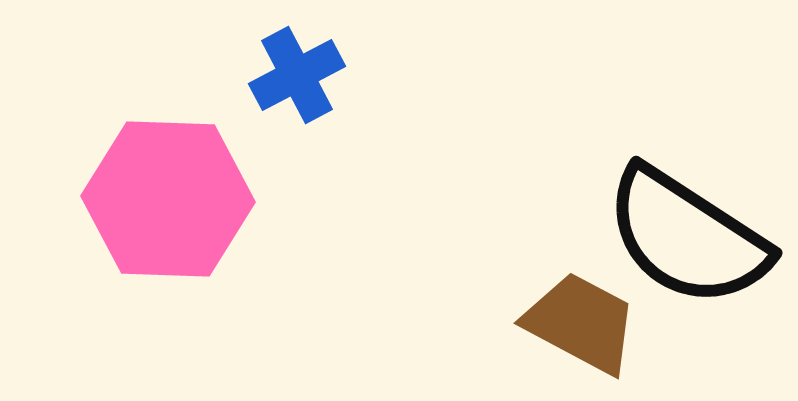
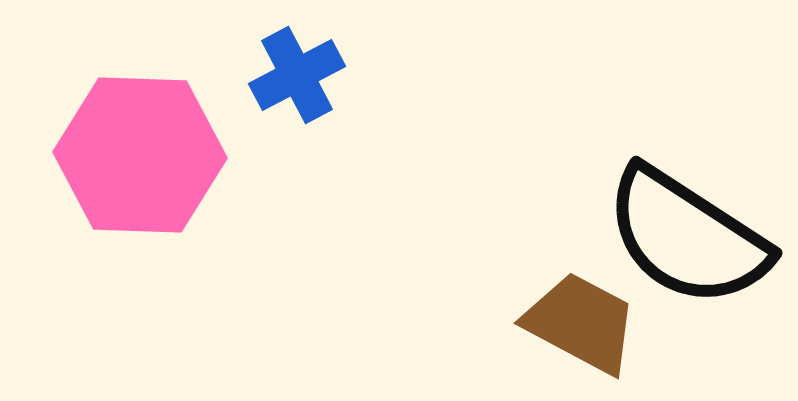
pink hexagon: moved 28 px left, 44 px up
